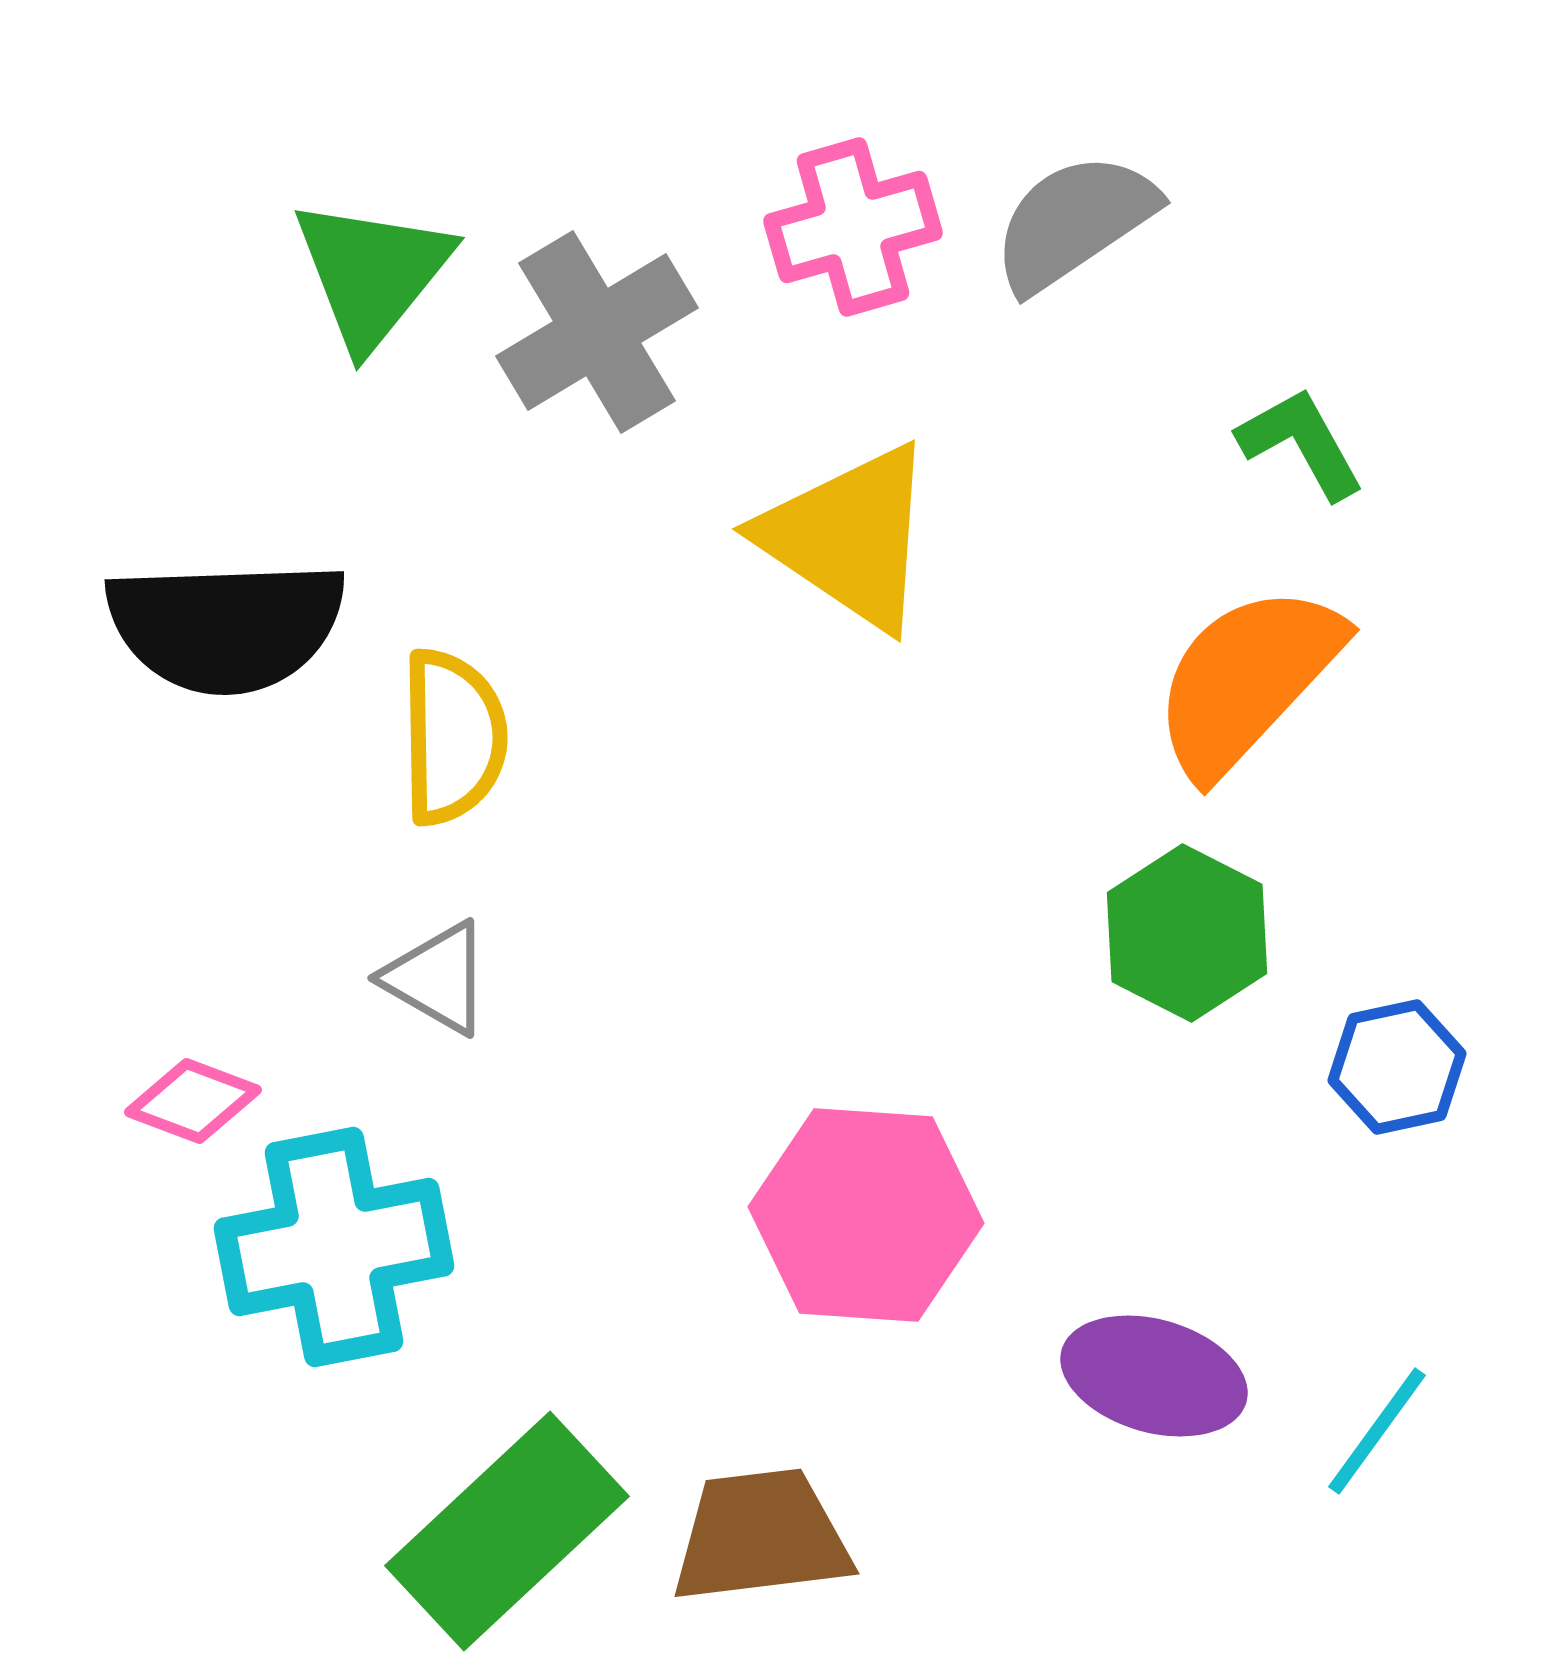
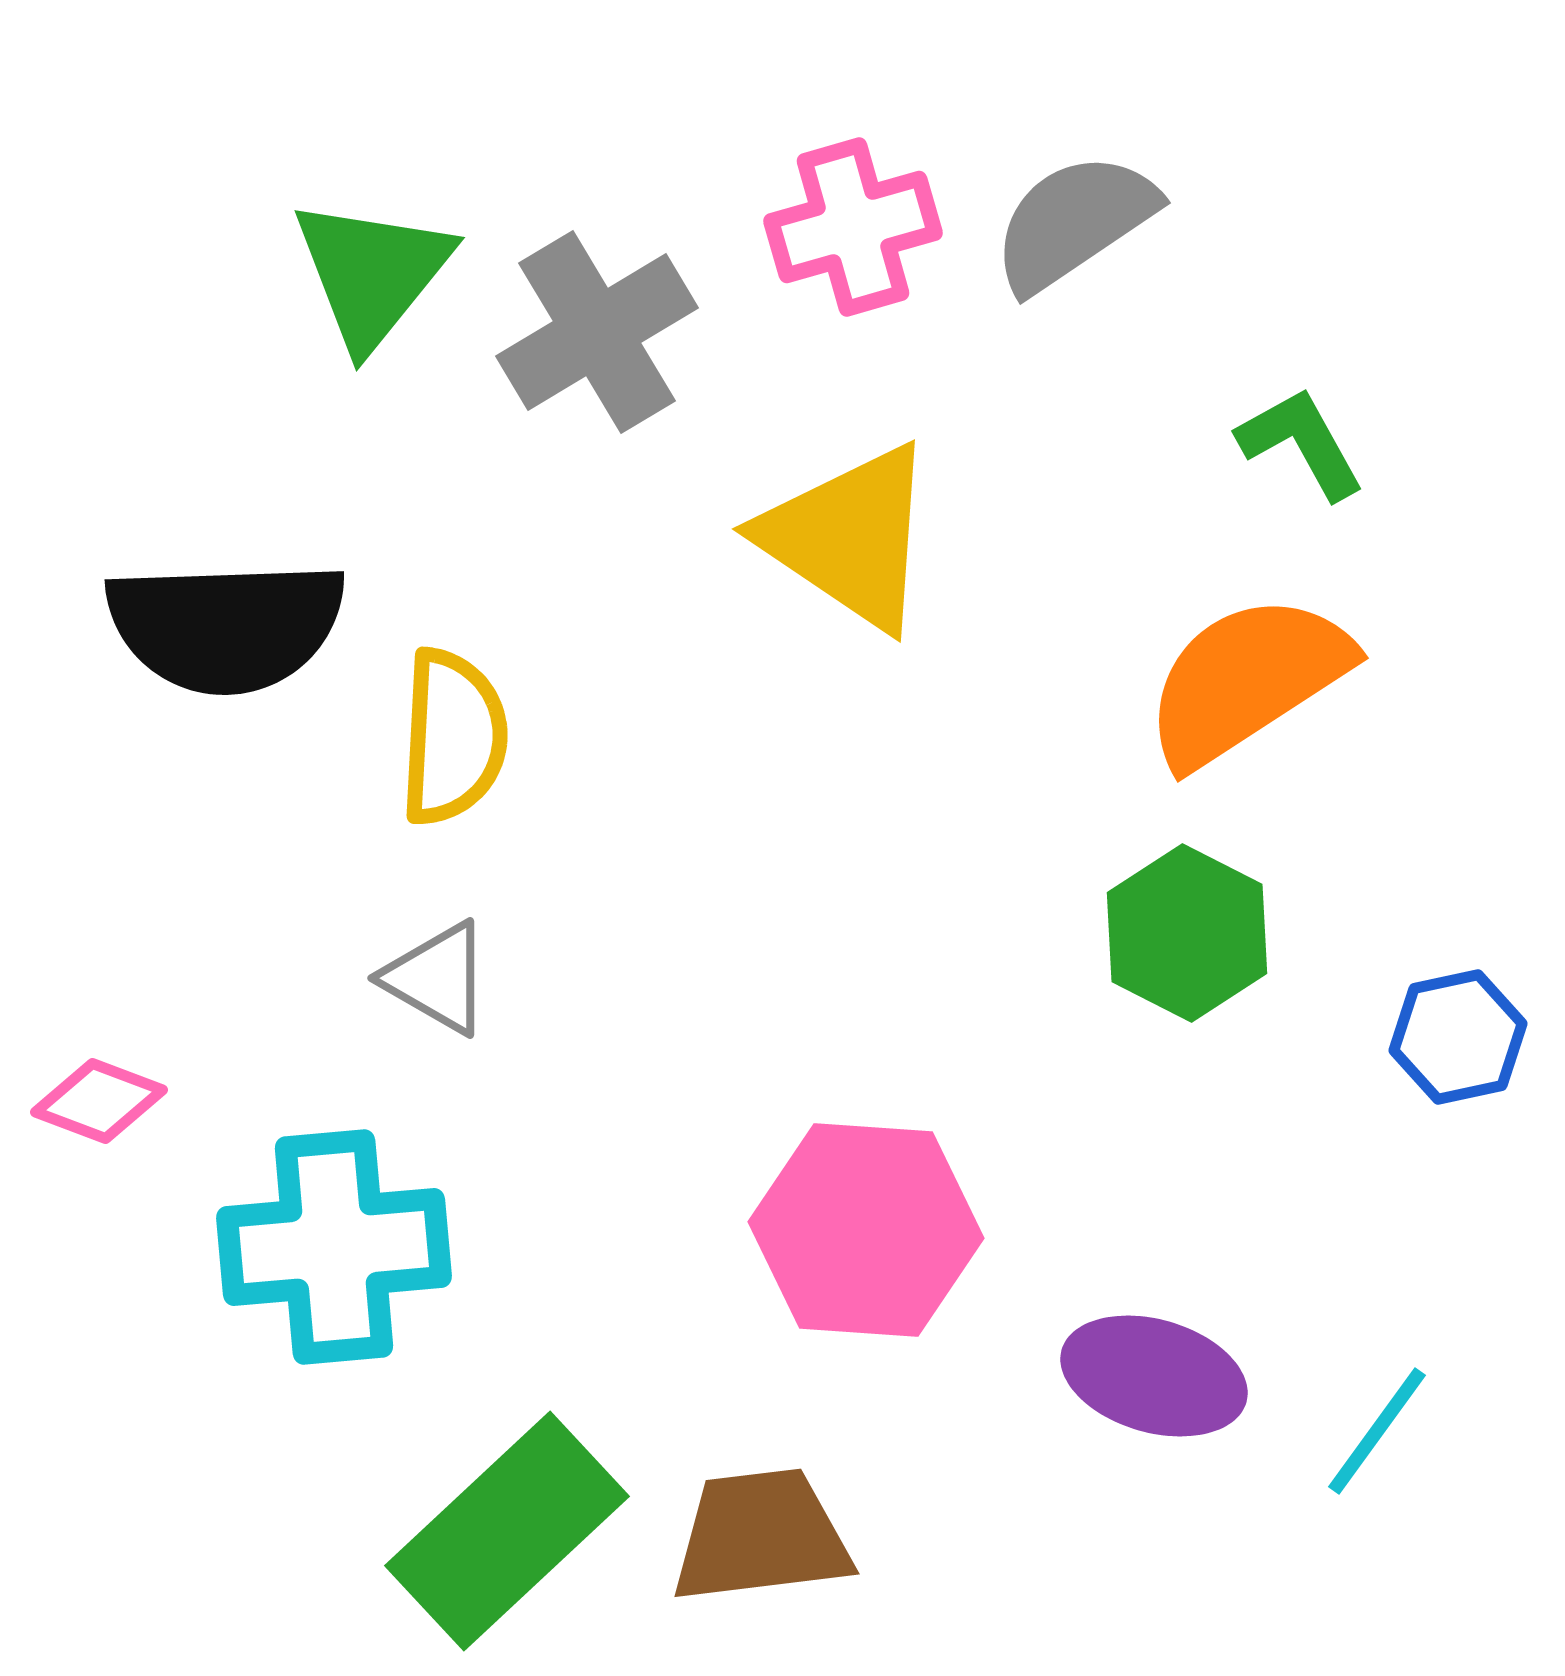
orange semicircle: rotated 14 degrees clockwise
yellow semicircle: rotated 4 degrees clockwise
blue hexagon: moved 61 px right, 30 px up
pink diamond: moved 94 px left
pink hexagon: moved 15 px down
cyan cross: rotated 6 degrees clockwise
